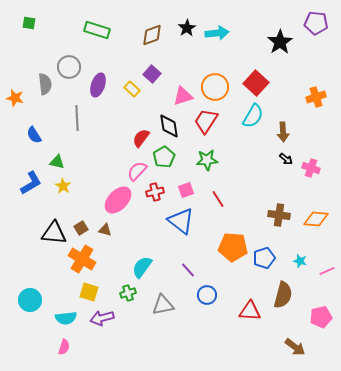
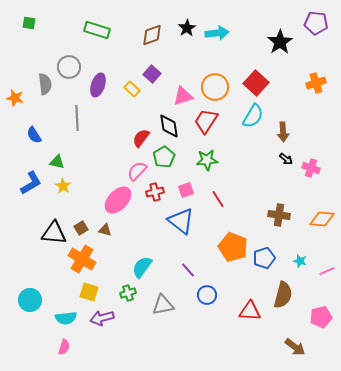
orange cross at (316, 97): moved 14 px up
orange diamond at (316, 219): moved 6 px right
orange pentagon at (233, 247): rotated 16 degrees clockwise
